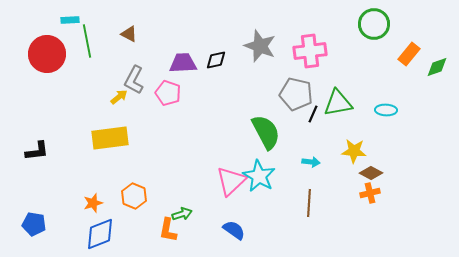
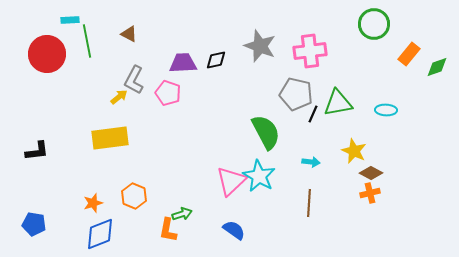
yellow star: rotated 20 degrees clockwise
